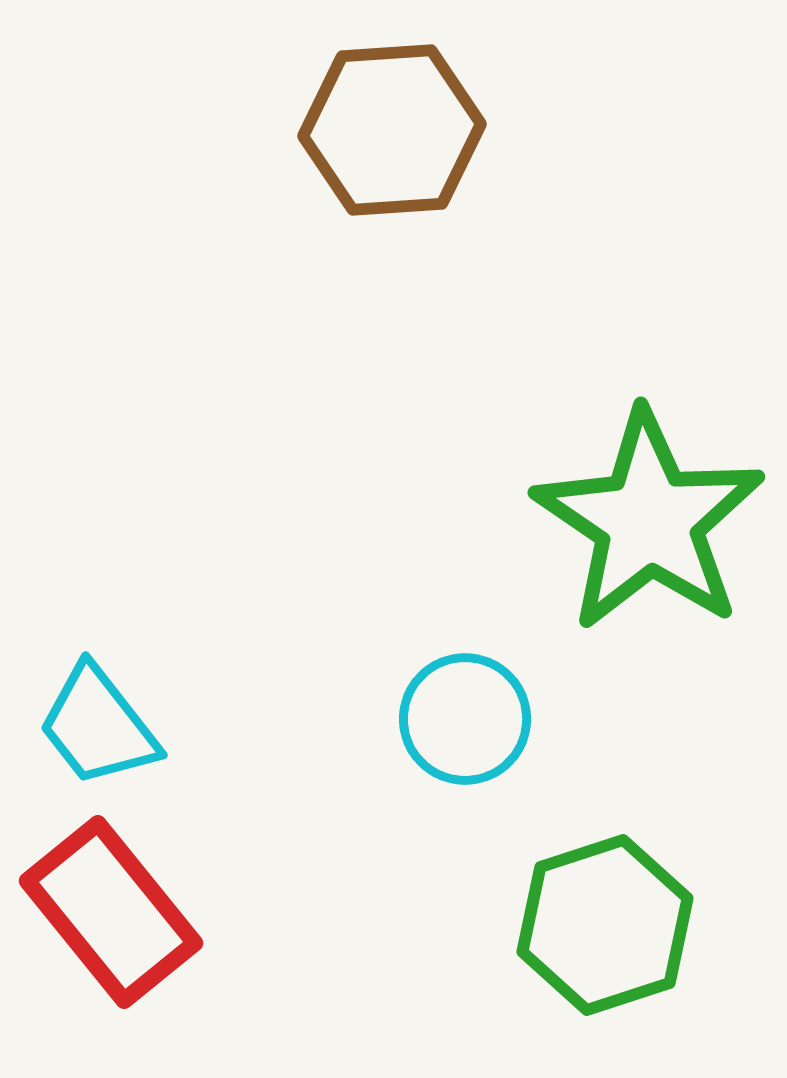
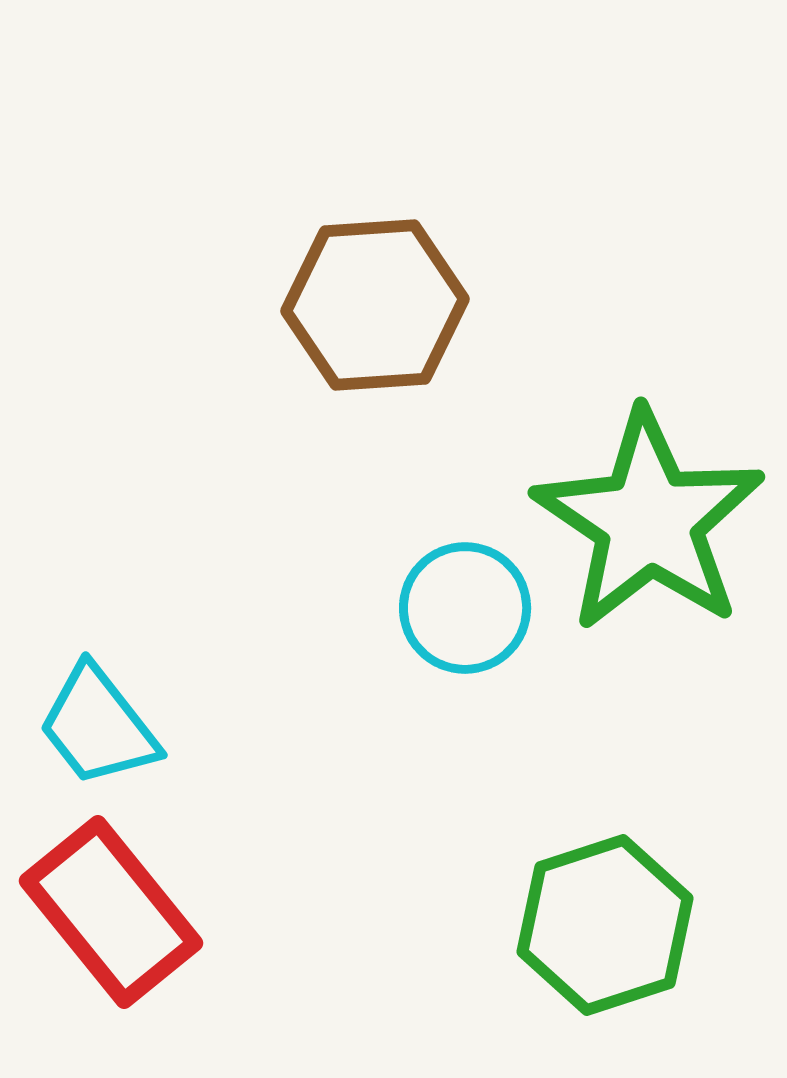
brown hexagon: moved 17 px left, 175 px down
cyan circle: moved 111 px up
